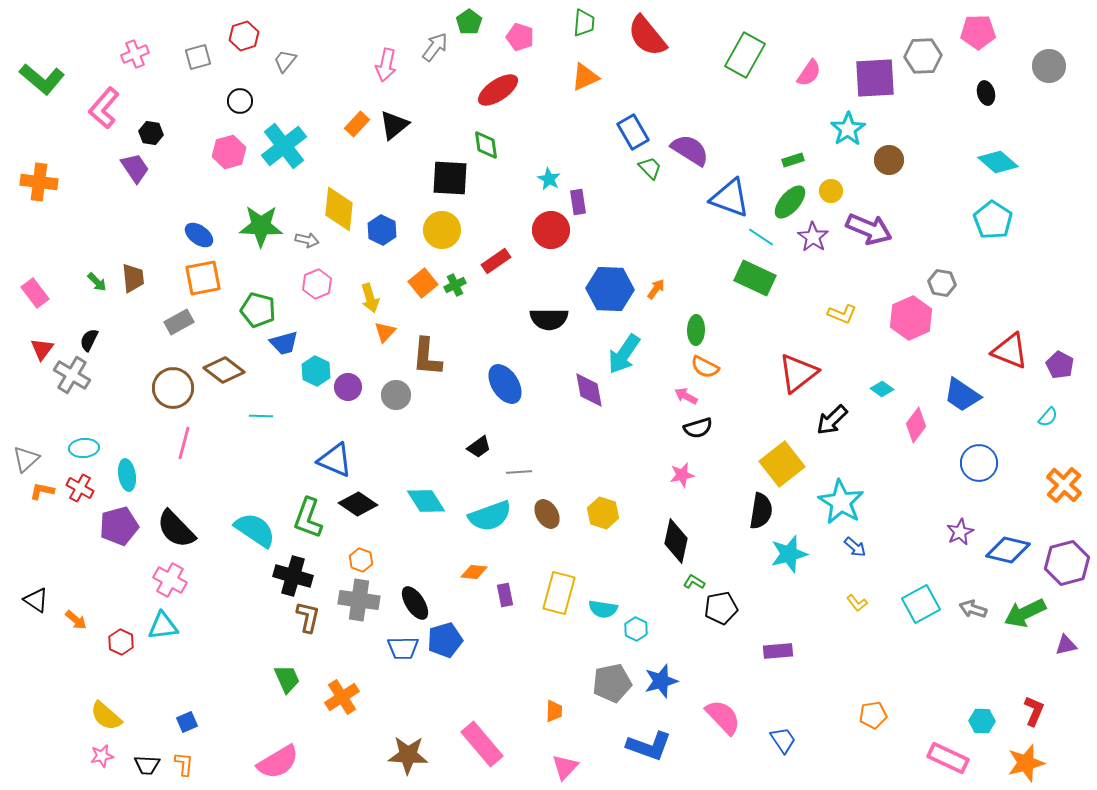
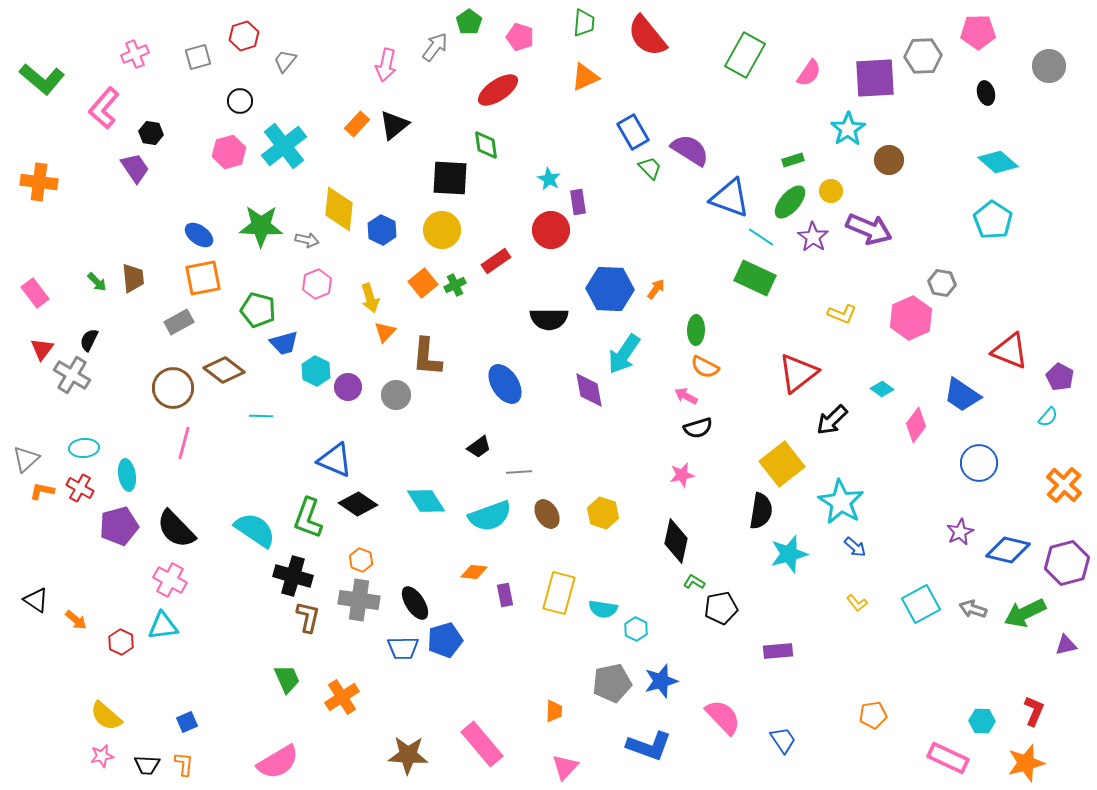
purple pentagon at (1060, 365): moved 12 px down
